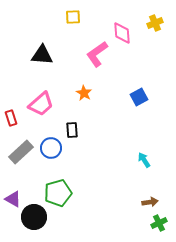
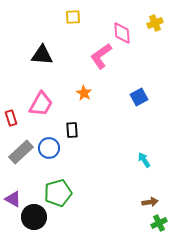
pink L-shape: moved 4 px right, 2 px down
pink trapezoid: rotated 20 degrees counterclockwise
blue circle: moved 2 px left
